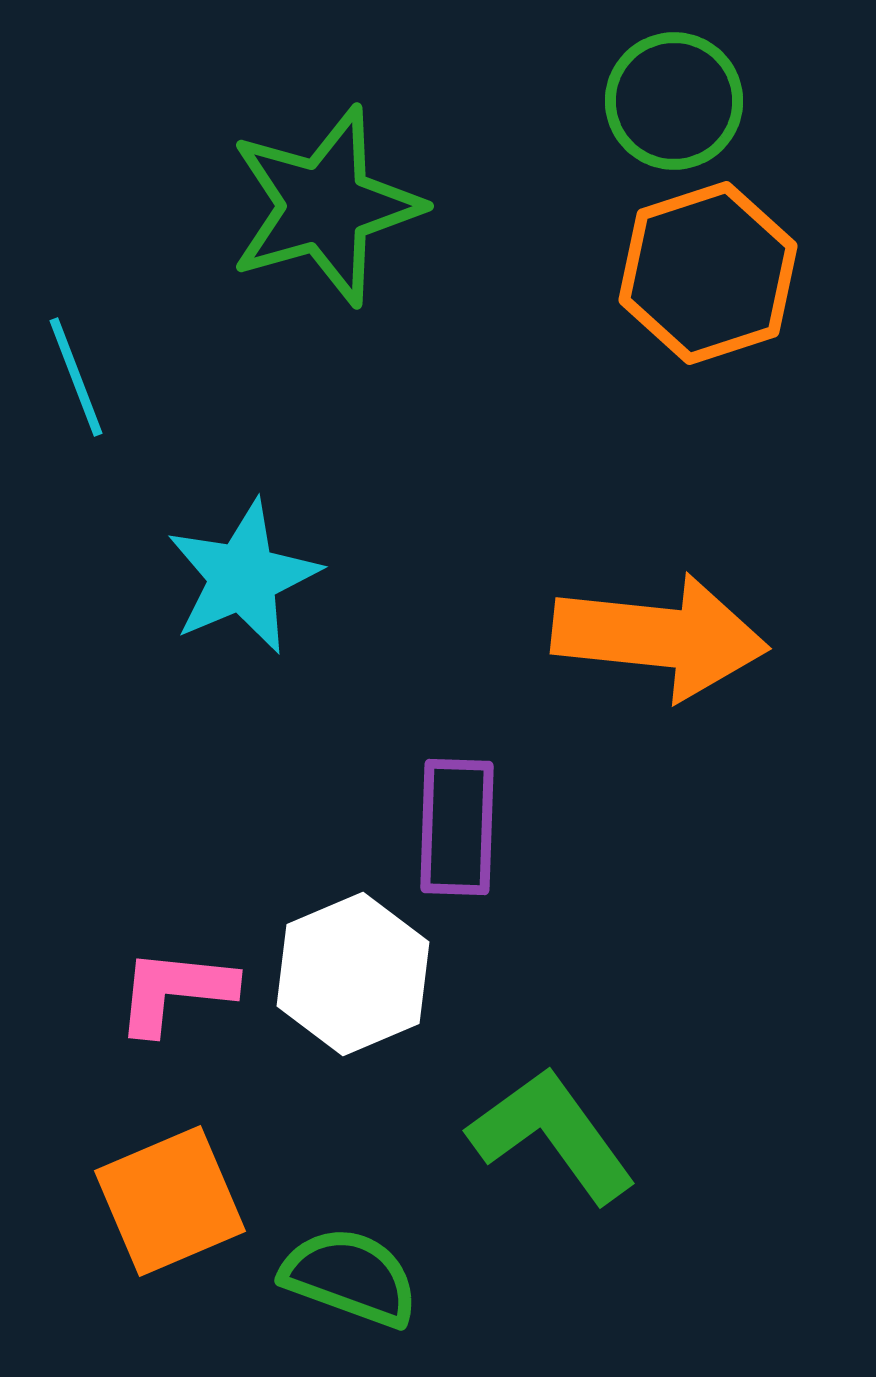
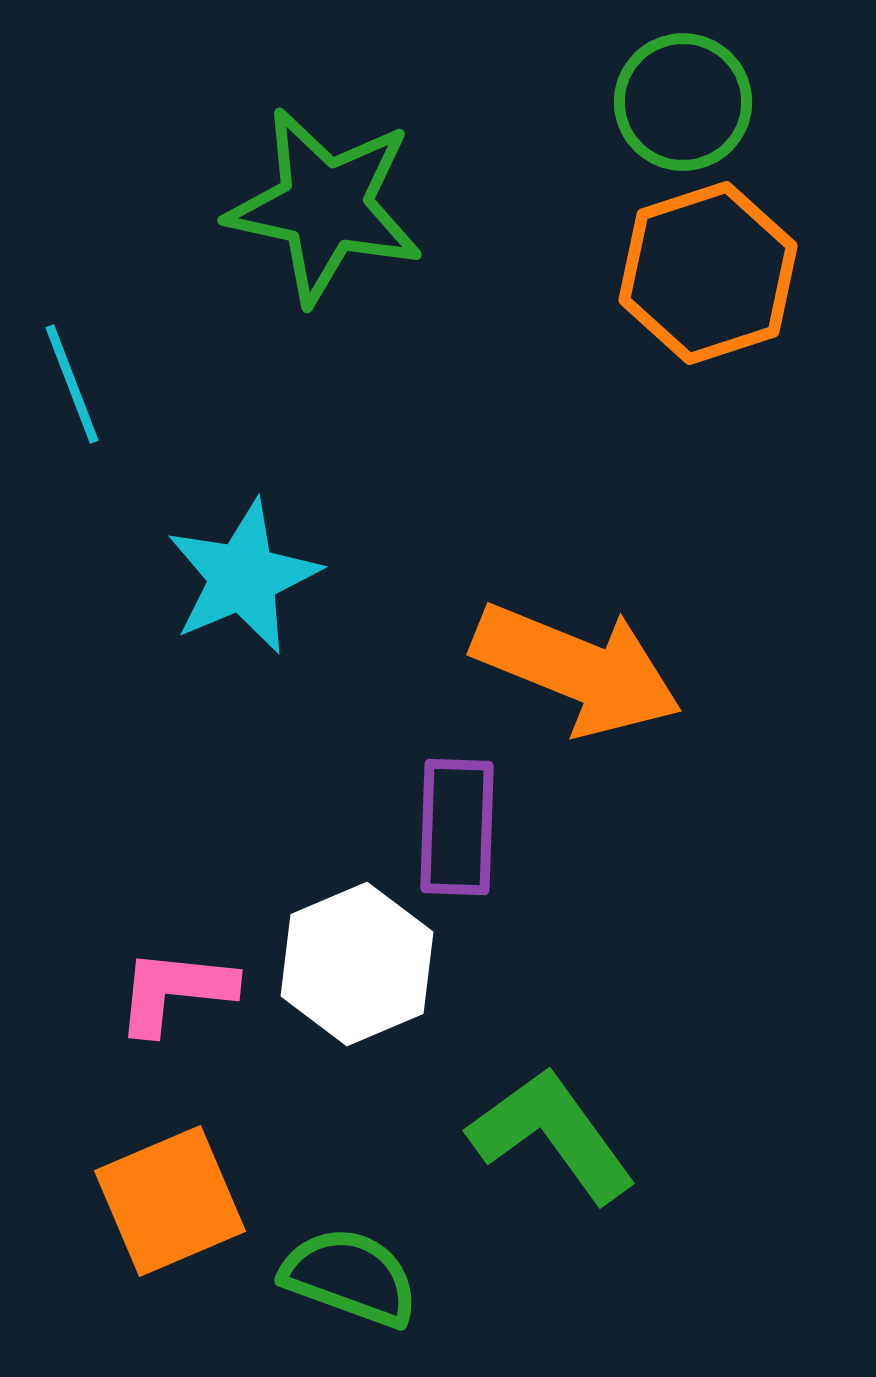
green circle: moved 9 px right, 1 px down
green star: rotated 28 degrees clockwise
cyan line: moved 4 px left, 7 px down
orange arrow: moved 83 px left, 32 px down; rotated 16 degrees clockwise
white hexagon: moved 4 px right, 10 px up
